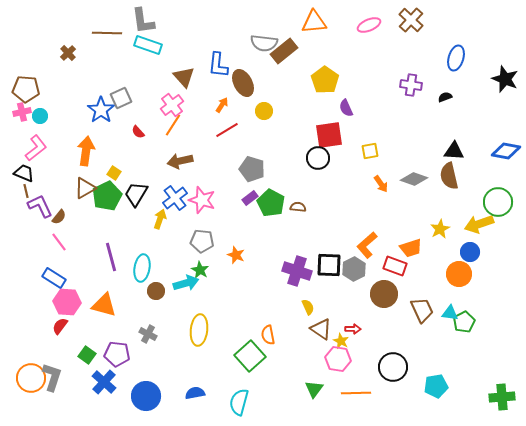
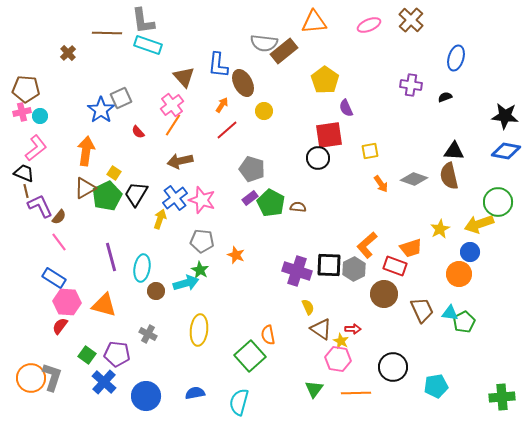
black star at (505, 79): moved 37 px down; rotated 16 degrees counterclockwise
red line at (227, 130): rotated 10 degrees counterclockwise
